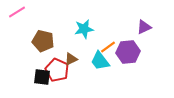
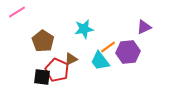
brown pentagon: rotated 20 degrees clockwise
